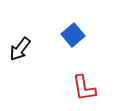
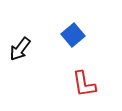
red L-shape: moved 4 px up
